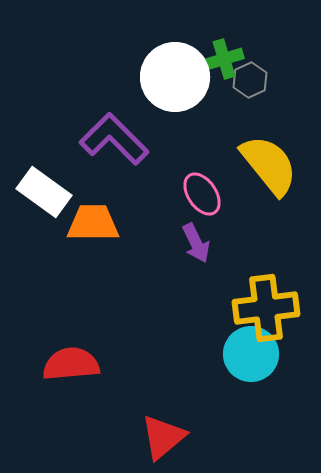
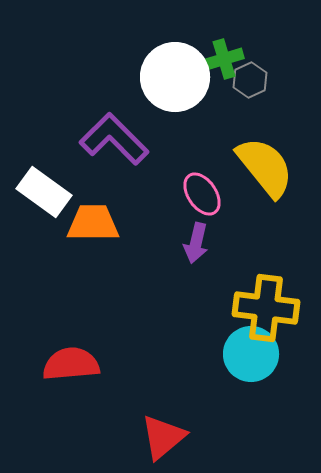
yellow semicircle: moved 4 px left, 2 px down
purple arrow: rotated 39 degrees clockwise
yellow cross: rotated 14 degrees clockwise
